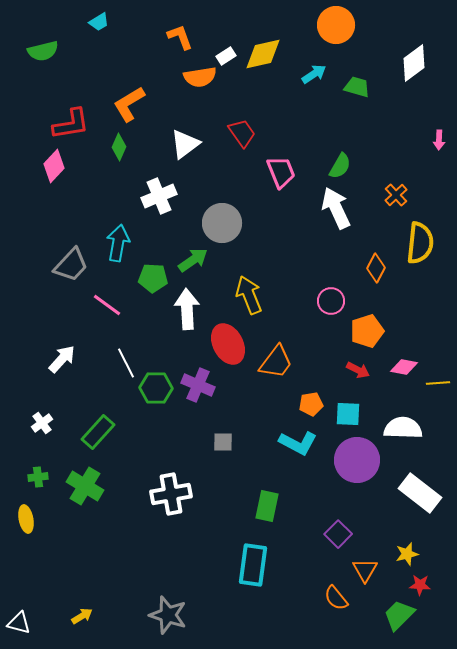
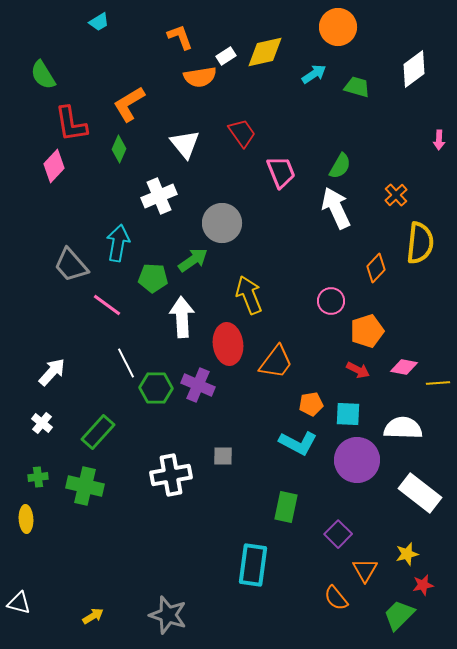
orange circle at (336, 25): moved 2 px right, 2 px down
green semicircle at (43, 51): moved 24 px down; rotated 72 degrees clockwise
yellow diamond at (263, 54): moved 2 px right, 2 px up
white diamond at (414, 63): moved 6 px down
red L-shape at (71, 124): rotated 90 degrees clockwise
white triangle at (185, 144): rotated 32 degrees counterclockwise
green diamond at (119, 147): moved 2 px down
gray trapezoid at (71, 265): rotated 96 degrees clockwise
orange diamond at (376, 268): rotated 16 degrees clockwise
white arrow at (187, 309): moved 5 px left, 8 px down
red ellipse at (228, 344): rotated 21 degrees clockwise
white arrow at (62, 359): moved 10 px left, 13 px down
white cross at (42, 423): rotated 15 degrees counterclockwise
gray square at (223, 442): moved 14 px down
green cross at (85, 486): rotated 18 degrees counterclockwise
white cross at (171, 494): moved 19 px up
green rectangle at (267, 506): moved 19 px right, 1 px down
yellow ellipse at (26, 519): rotated 8 degrees clockwise
red star at (420, 585): moved 3 px right; rotated 15 degrees counterclockwise
yellow arrow at (82, 616): moved 11 px right
white triangle at (19, 623): moved 20 px up
